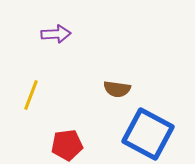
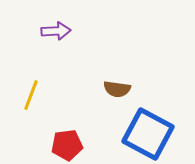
purple arrow: moved 3 px up
